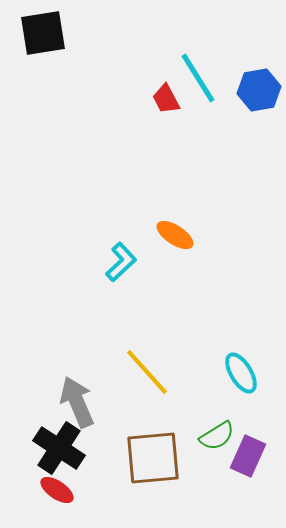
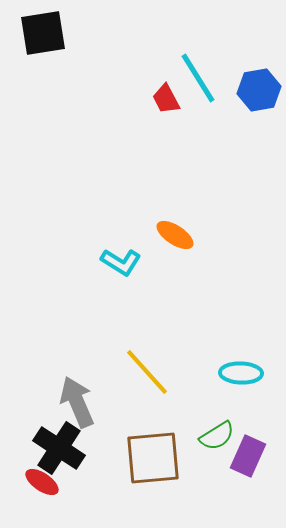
cyan L-shape: rotated 75 degrees clockwise
cyan ellipse: rotated 57 degrees counterclockwise
red ellipse: moved 15 px left, 8 px up
